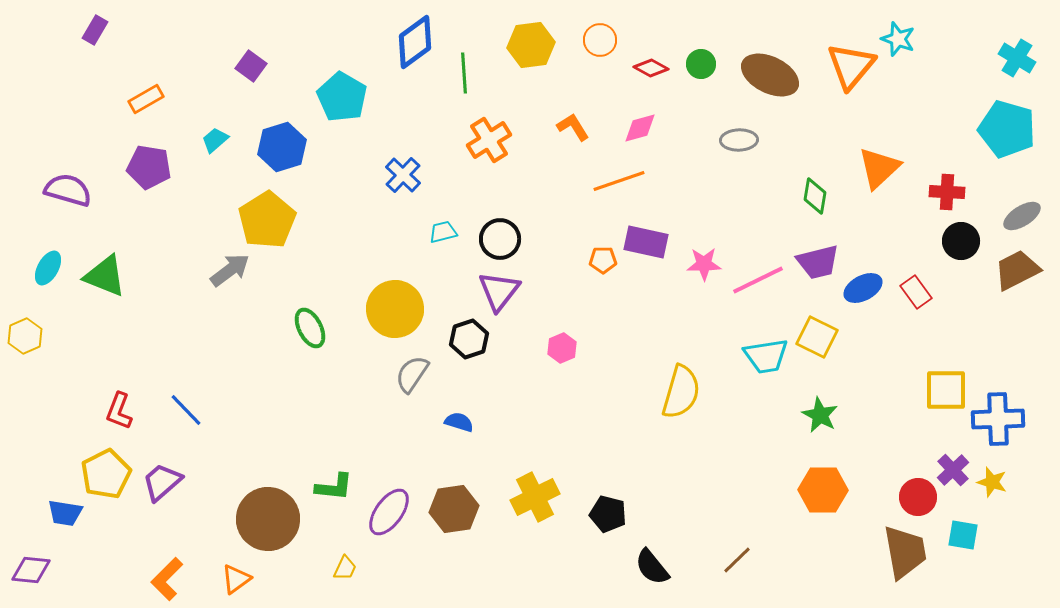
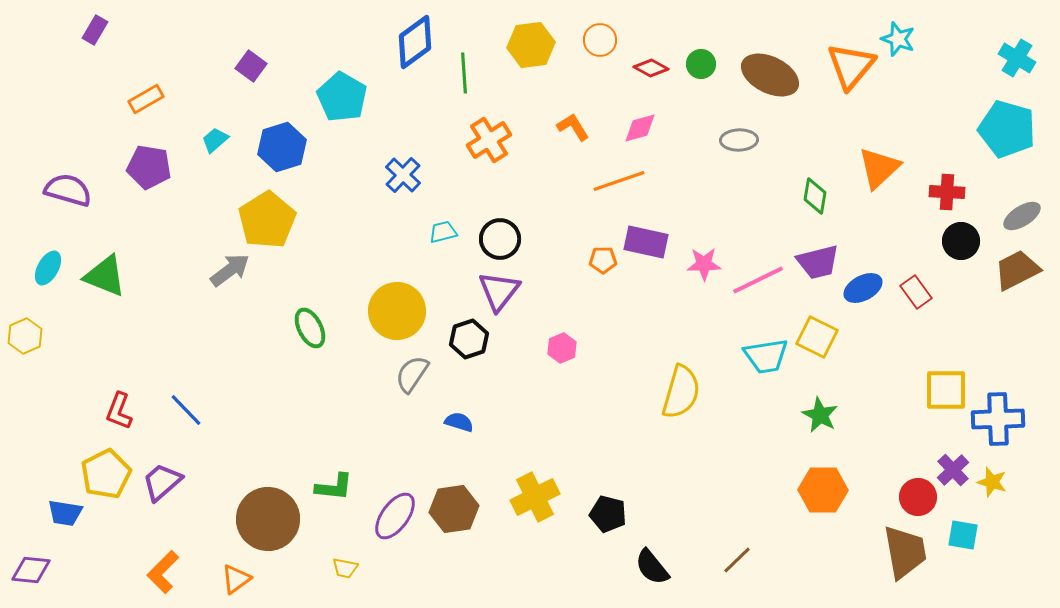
yellow circle at (395, 309): moved 2 px right, 2 px down
purple ellipse at (389, 512): moved 6 px right, 4 px down
yellow trapezoid at (345, 568): rotated 76 degrees clockwise
orange L-shape at (167, 579): moved 4 px left, 7 px up
